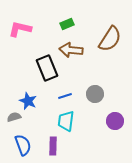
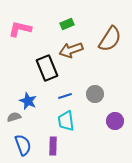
brown arrow: rotated 25 degrees counterclockwise
cyan trapezoid: rotated 15 degrees counterclockwise
